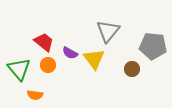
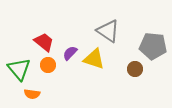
gray triangle: rotated 35 degrees counterclockwise
purple semicircle: rotated 105 degrees clockwise
yellow triangle: rotated 35 degrees counterclockwise
brown circle: moved 3 px right
orange semicircle: moved 3 px left, 1 px up
